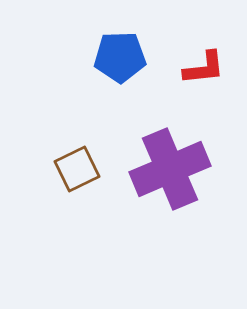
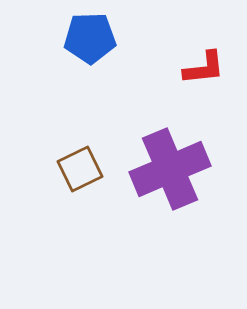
blue pentagon: moved 30 px left, 19 px up
brown square: moved 3 px right
